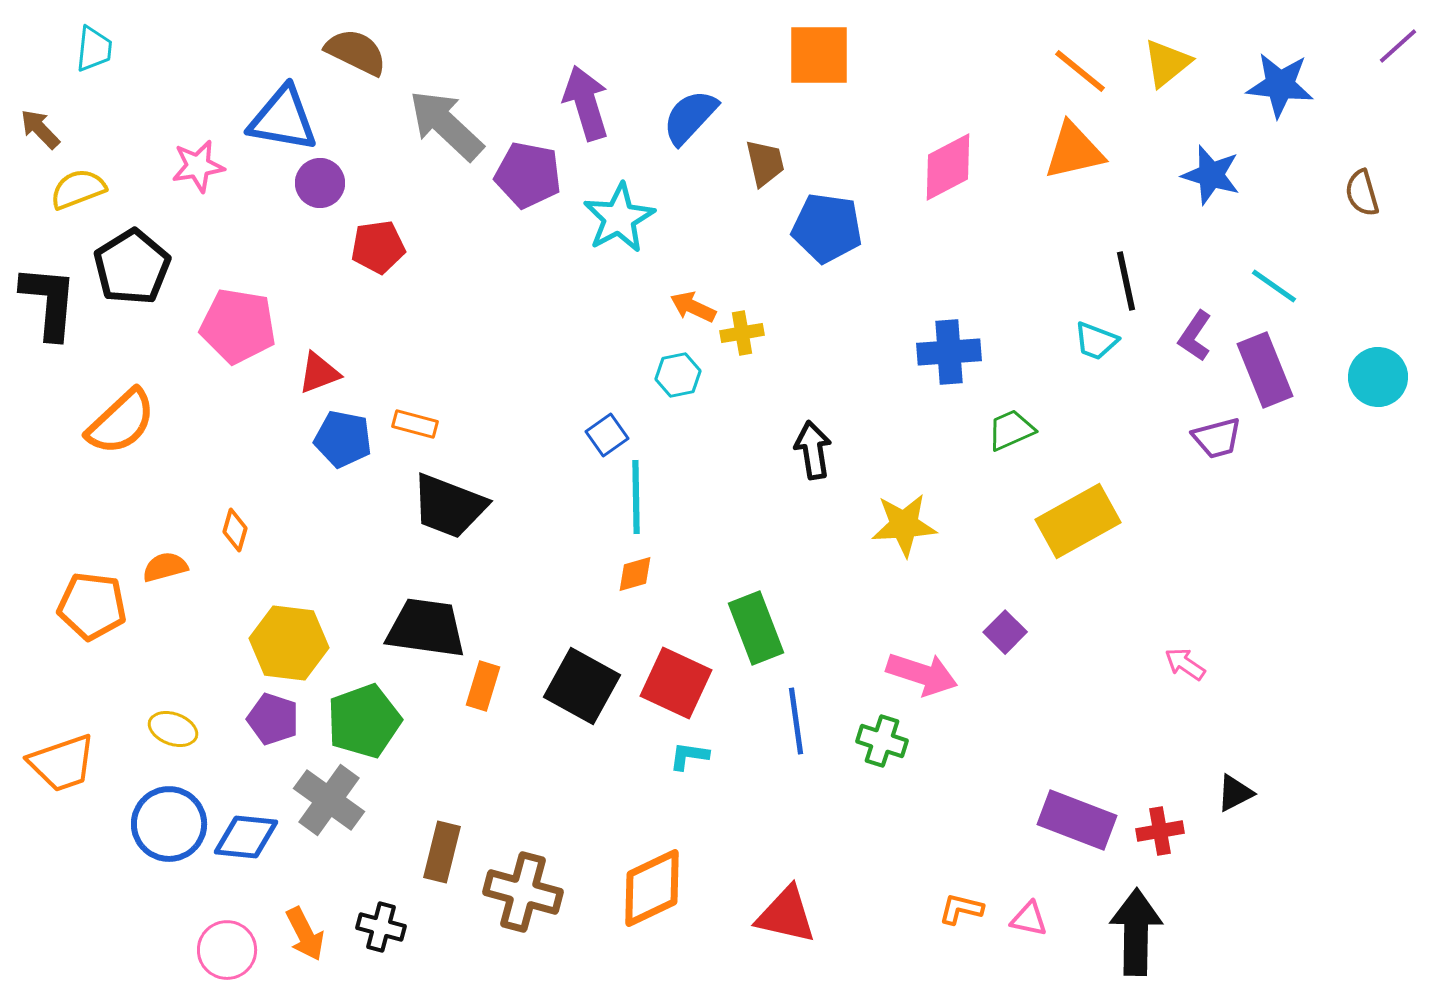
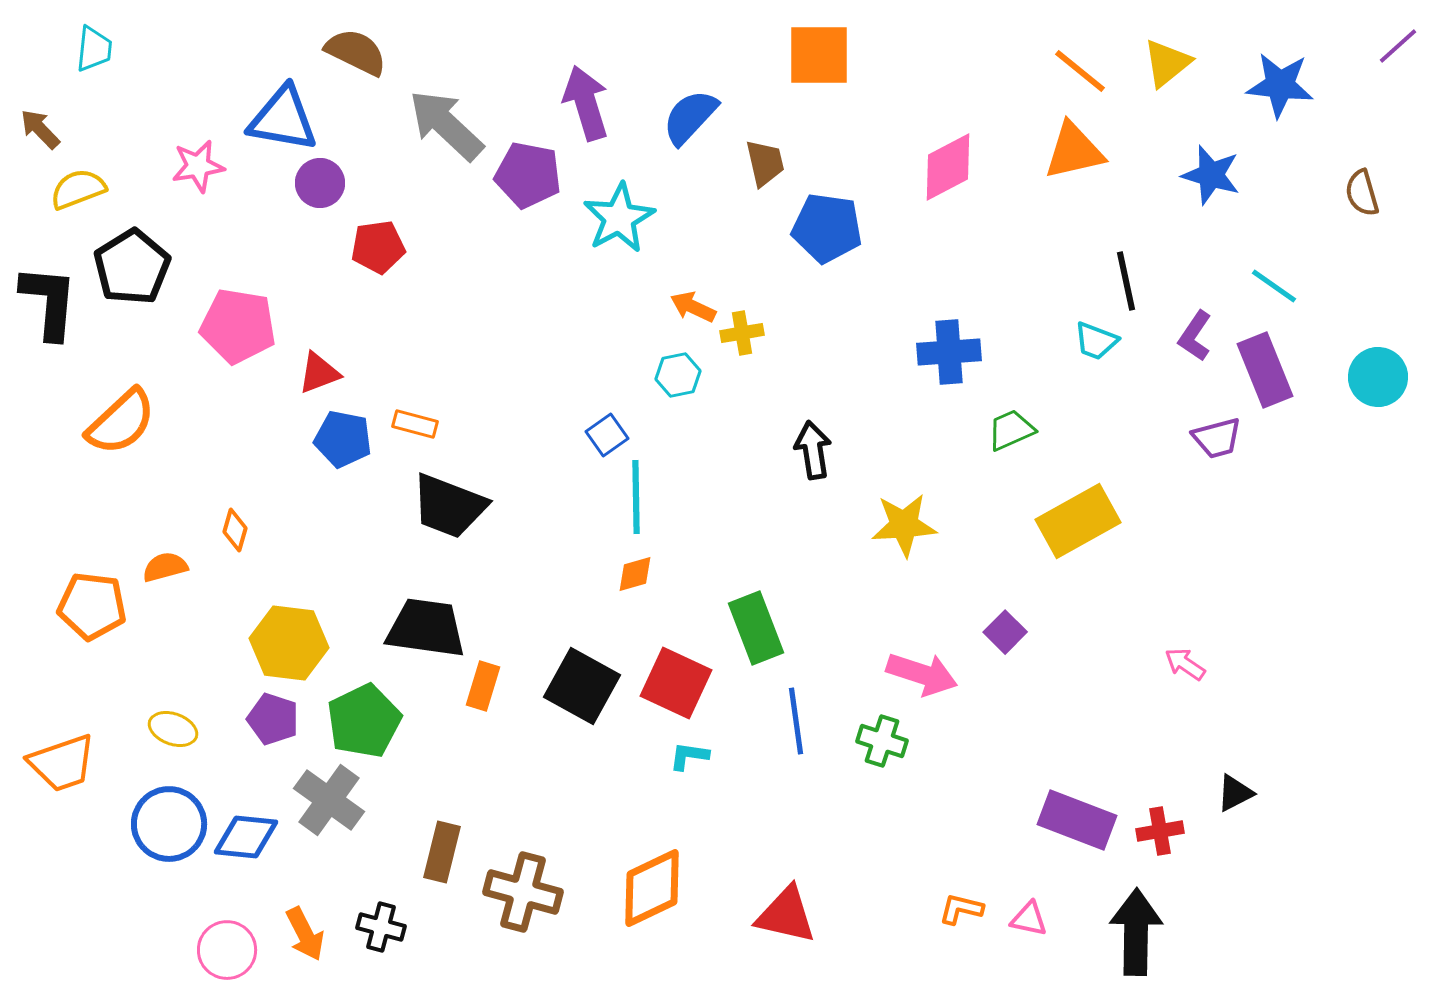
green pentagon at (364, 721): rotated 6 degrees counterclockwise
